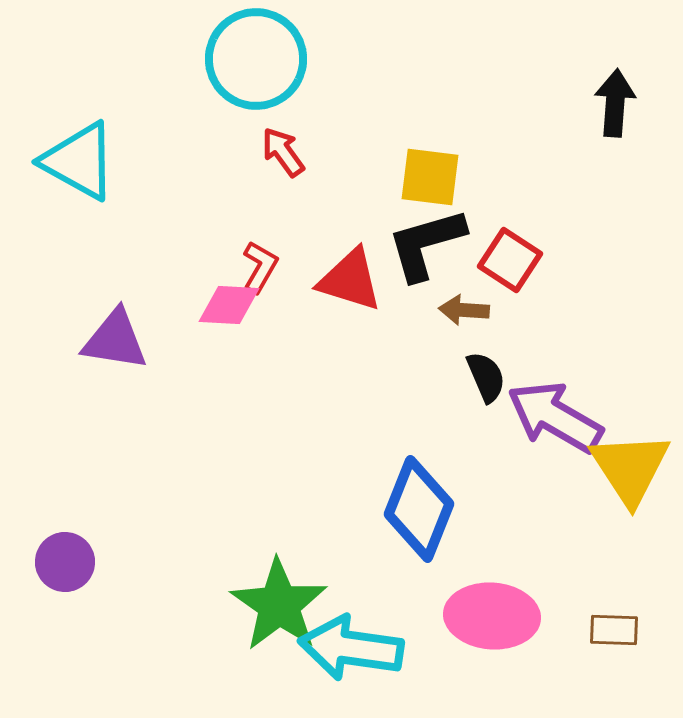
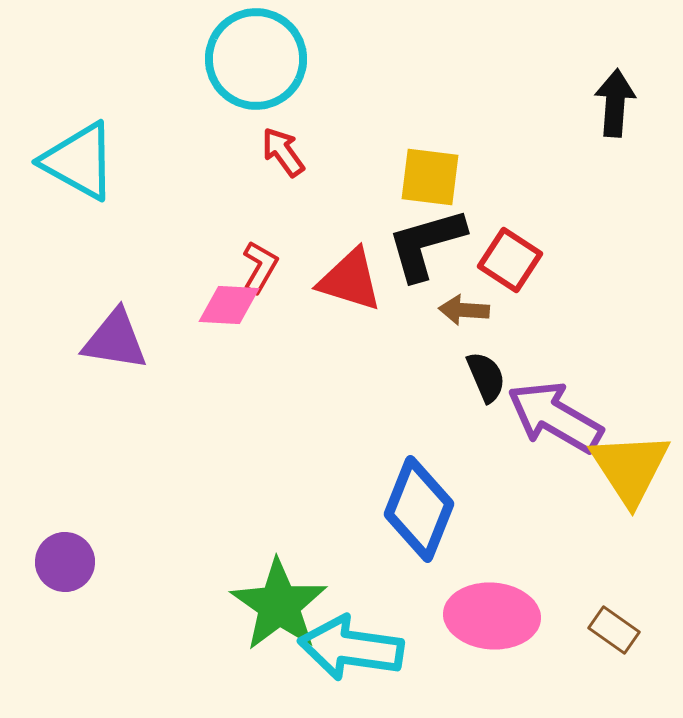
brown rectangle: rotated 33 degrees clockwise
